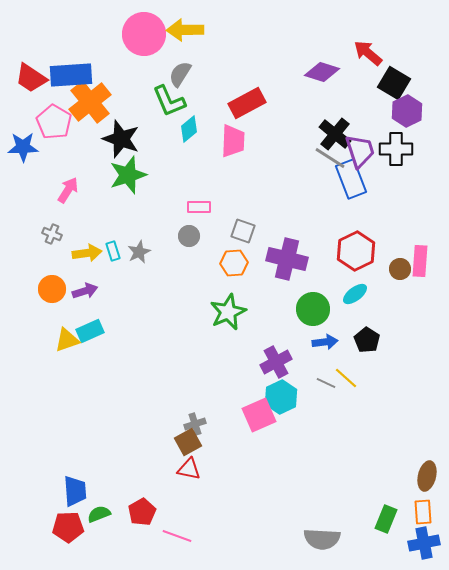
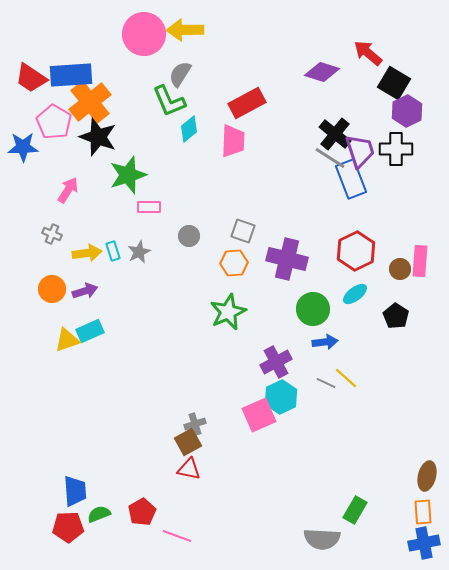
black star at (121, 139): moved 23 px left, 2 px up
pink rectangle at (199, 207): moved 50 px left
black pentagon at (367, 340): moved 29 px right, 24 px up
green rectangle at (386, 519): moved 31 px left, 9 px up; rotated 8 degrees clockwise
